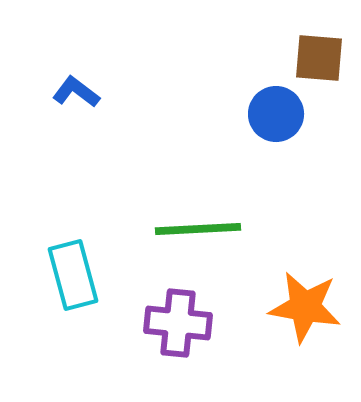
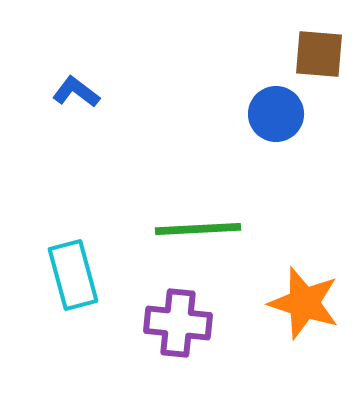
brown square: moved 4 px up
orange star: moved 1 px left, 4 px up; rotated 8 degrees clockwise
